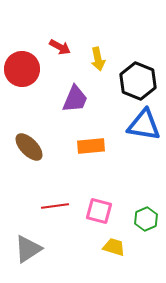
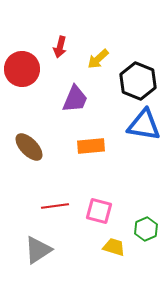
red arrow: rotated 75 degrees clockwise
yellow arrow: rotated 60 degrees clockwise
green hexagon: moved 10 px down
gray triangle: moved 10 px right, 1 px down
